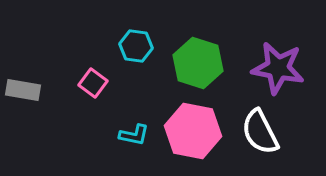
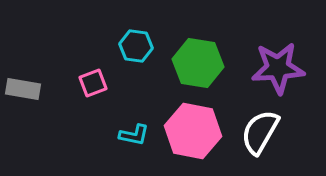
green hexagon: rotated 9 degrees counterclockwise
purple star: rotated 14 degrees counterclockwise
pink square: rotated 32 degrees clockwise
gray rectangle: moved 1 px up
white semicircle: rotated 57 degrees clockwise
